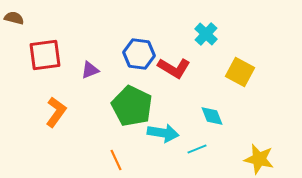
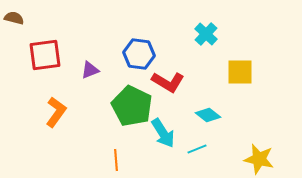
red L-shape: moved 6 px left, 14 px down
yellow square: rotated 28 degrees counterclockwise
cyan diamond: moved 4 px left, 1 px up; rotated 30 degrees counterclockwise
cyan arrow: rotated 48 degrees clockwise
orange line: rotated 20 degrees clockwise
